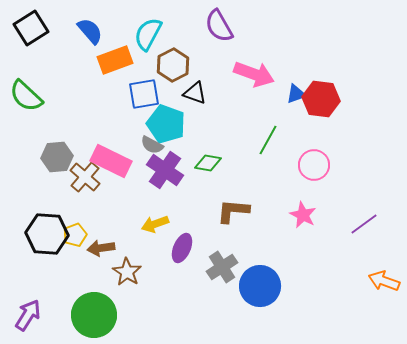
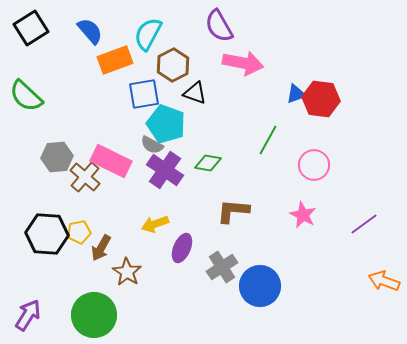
pink arrow: moved 11 px left, 11 px up; rotated 9 degrees counterclockwise
yellow pentagon: moved 4 px right, 3 px up; rotated 10 degrees clockwise
brown arrow: rotated 52 degrees counterclockwise
